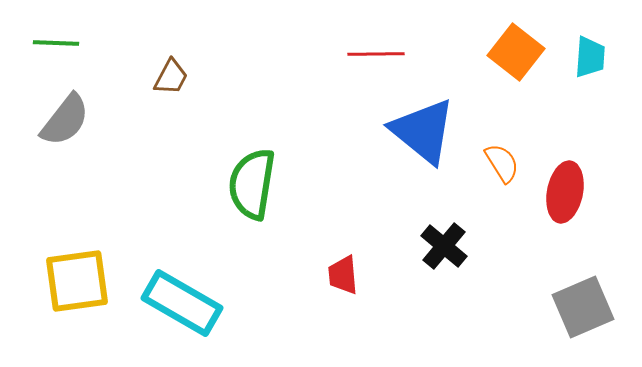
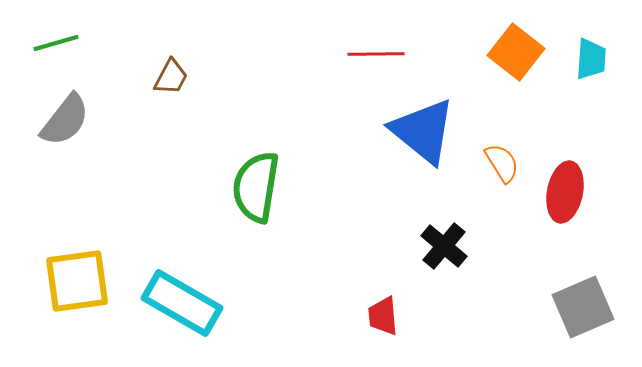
green line: rotated 18 degrees counterclockwise
cyan trapezoid: moved 1 px right, 2 px down
green semicircle: moved 4 px right, 3 px down
red trapezoid: moved 40 px right, 41 px down
